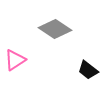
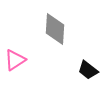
gray diamond: rotated 60 degrees clockwise
